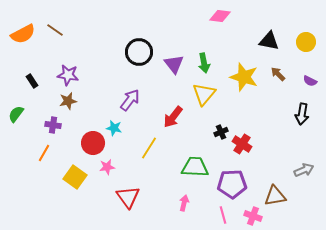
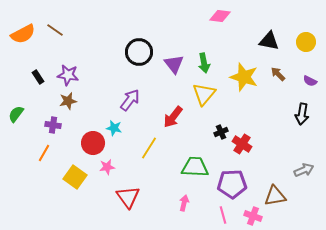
black rectangle: moved 6 px right, 4 px up
